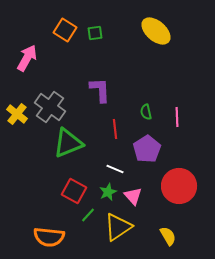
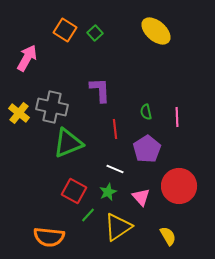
green square: rotated 35 degrees counterclockwise
gray cross: moved 2 px right; rotated 24 degrees counterclockwise
yellow cross: moved 2 px right, 1 px up
pink triangle: moved 8 px right, 1 px down
